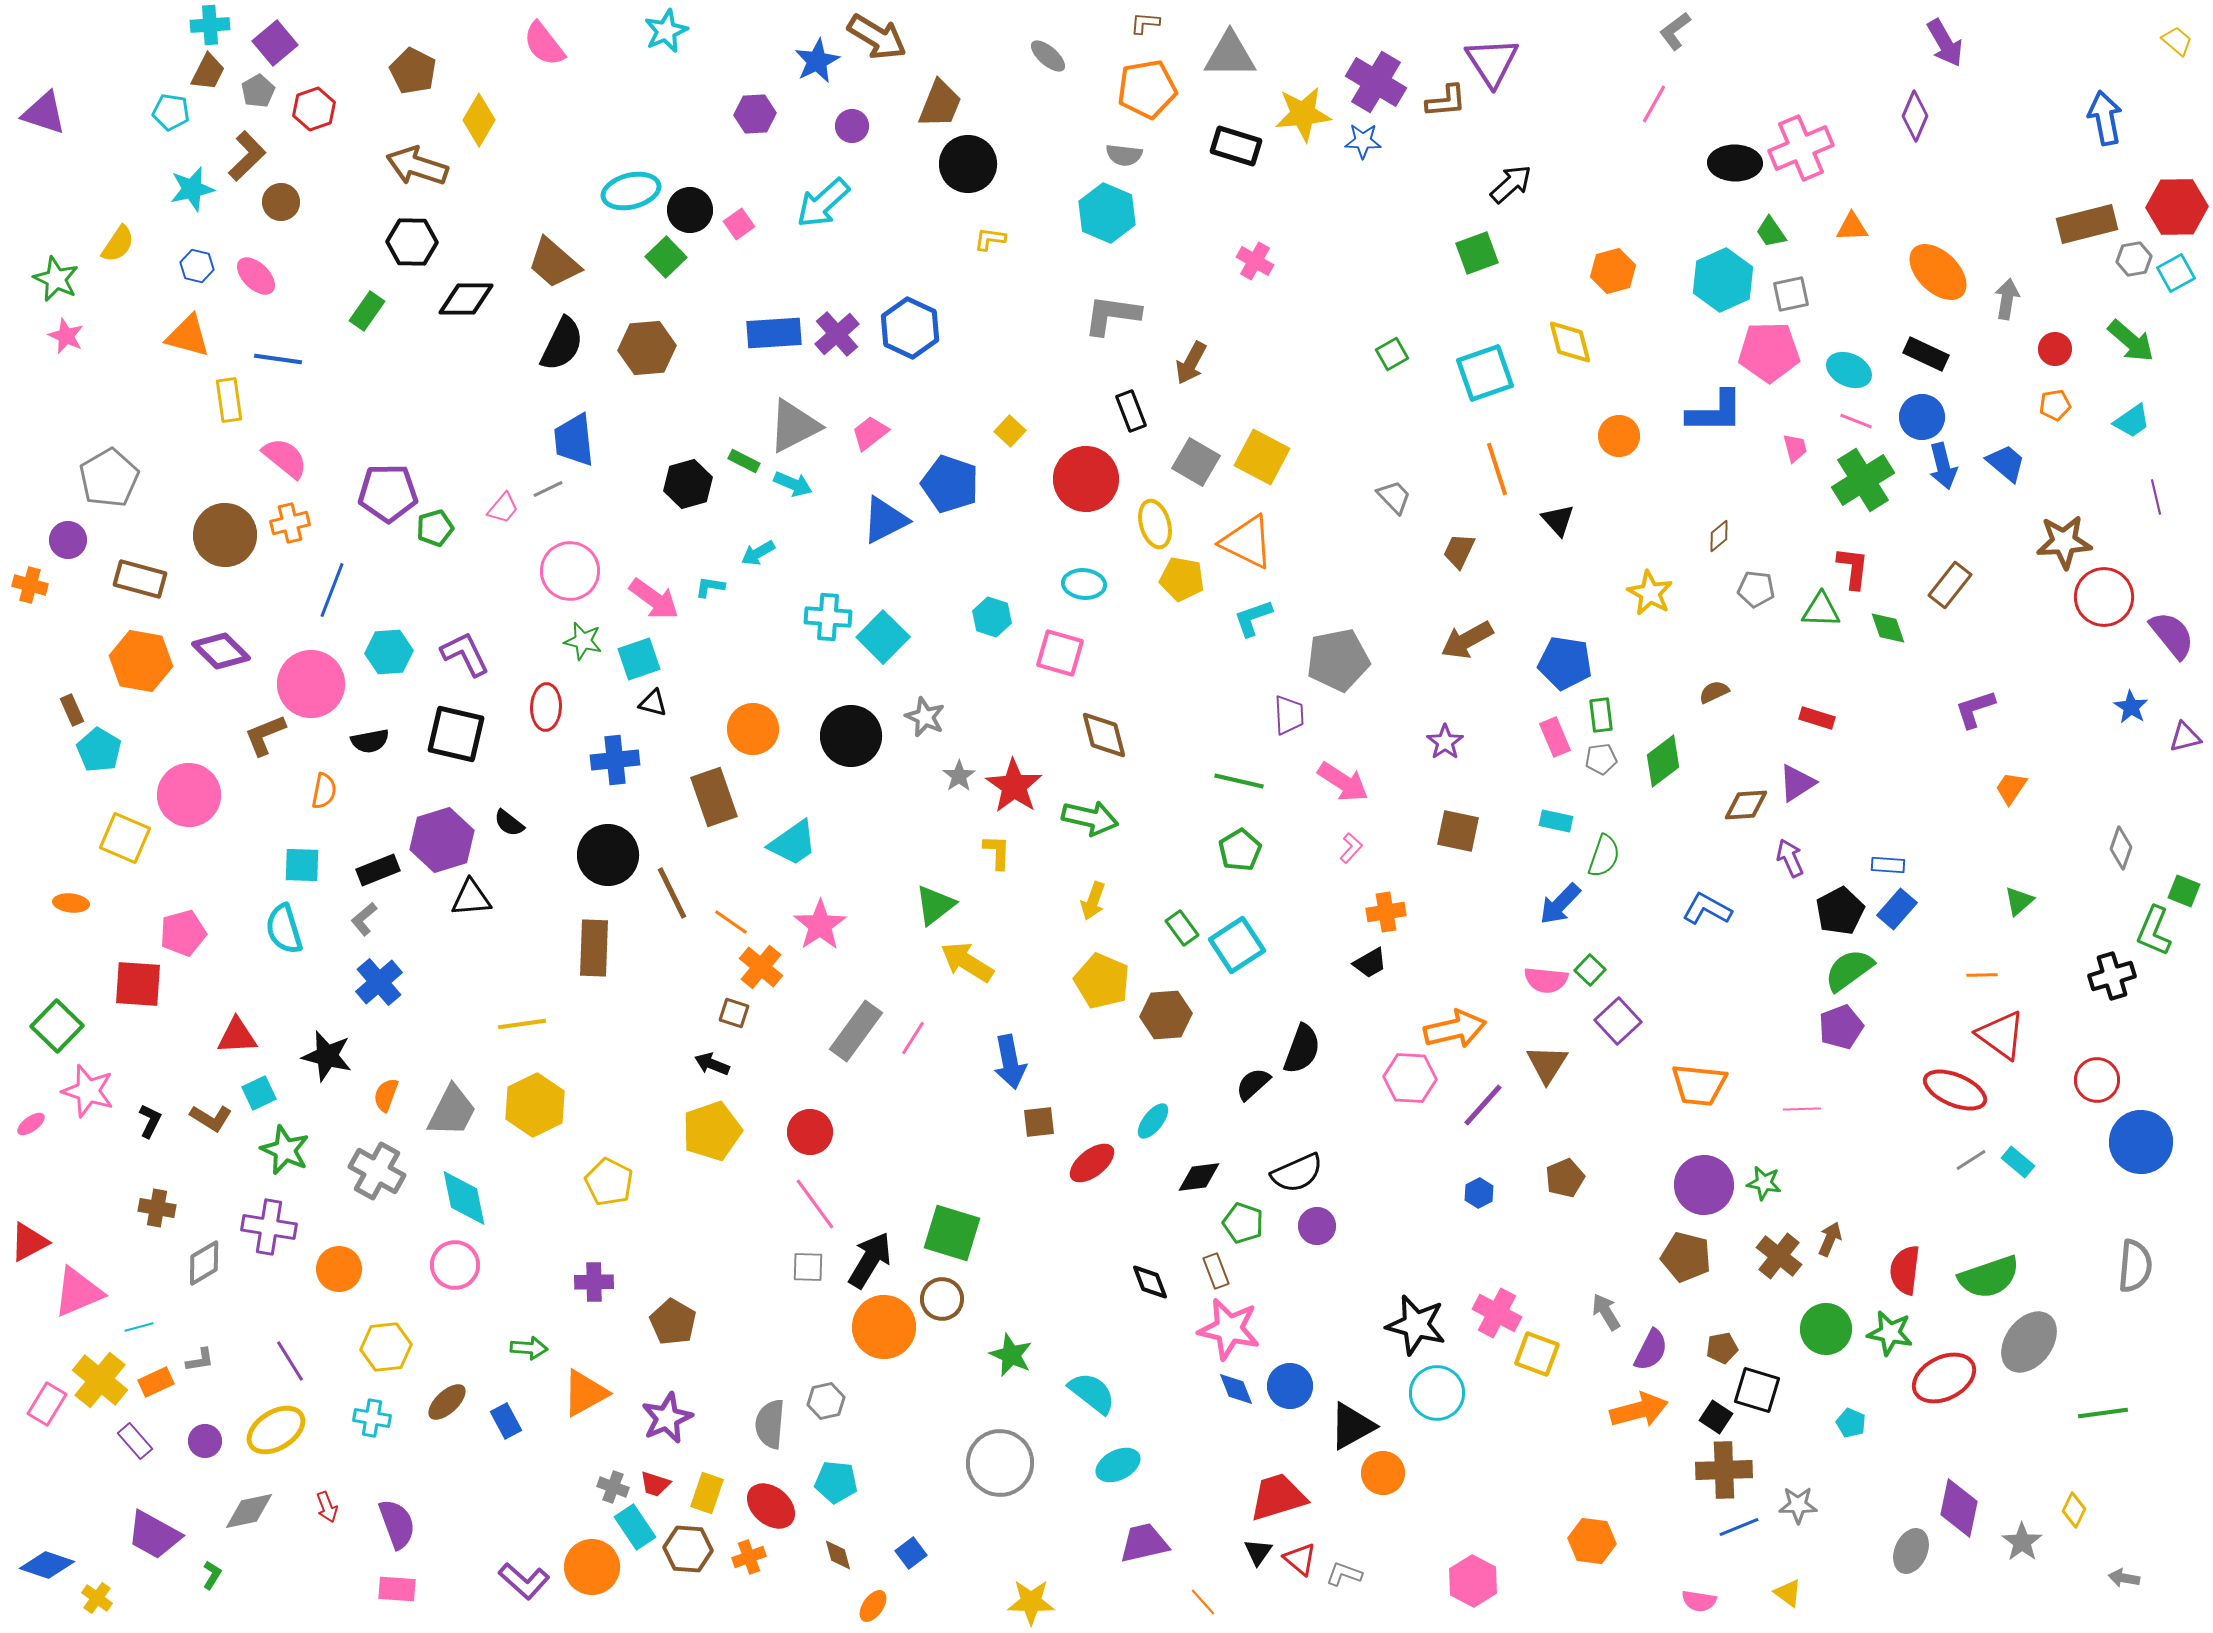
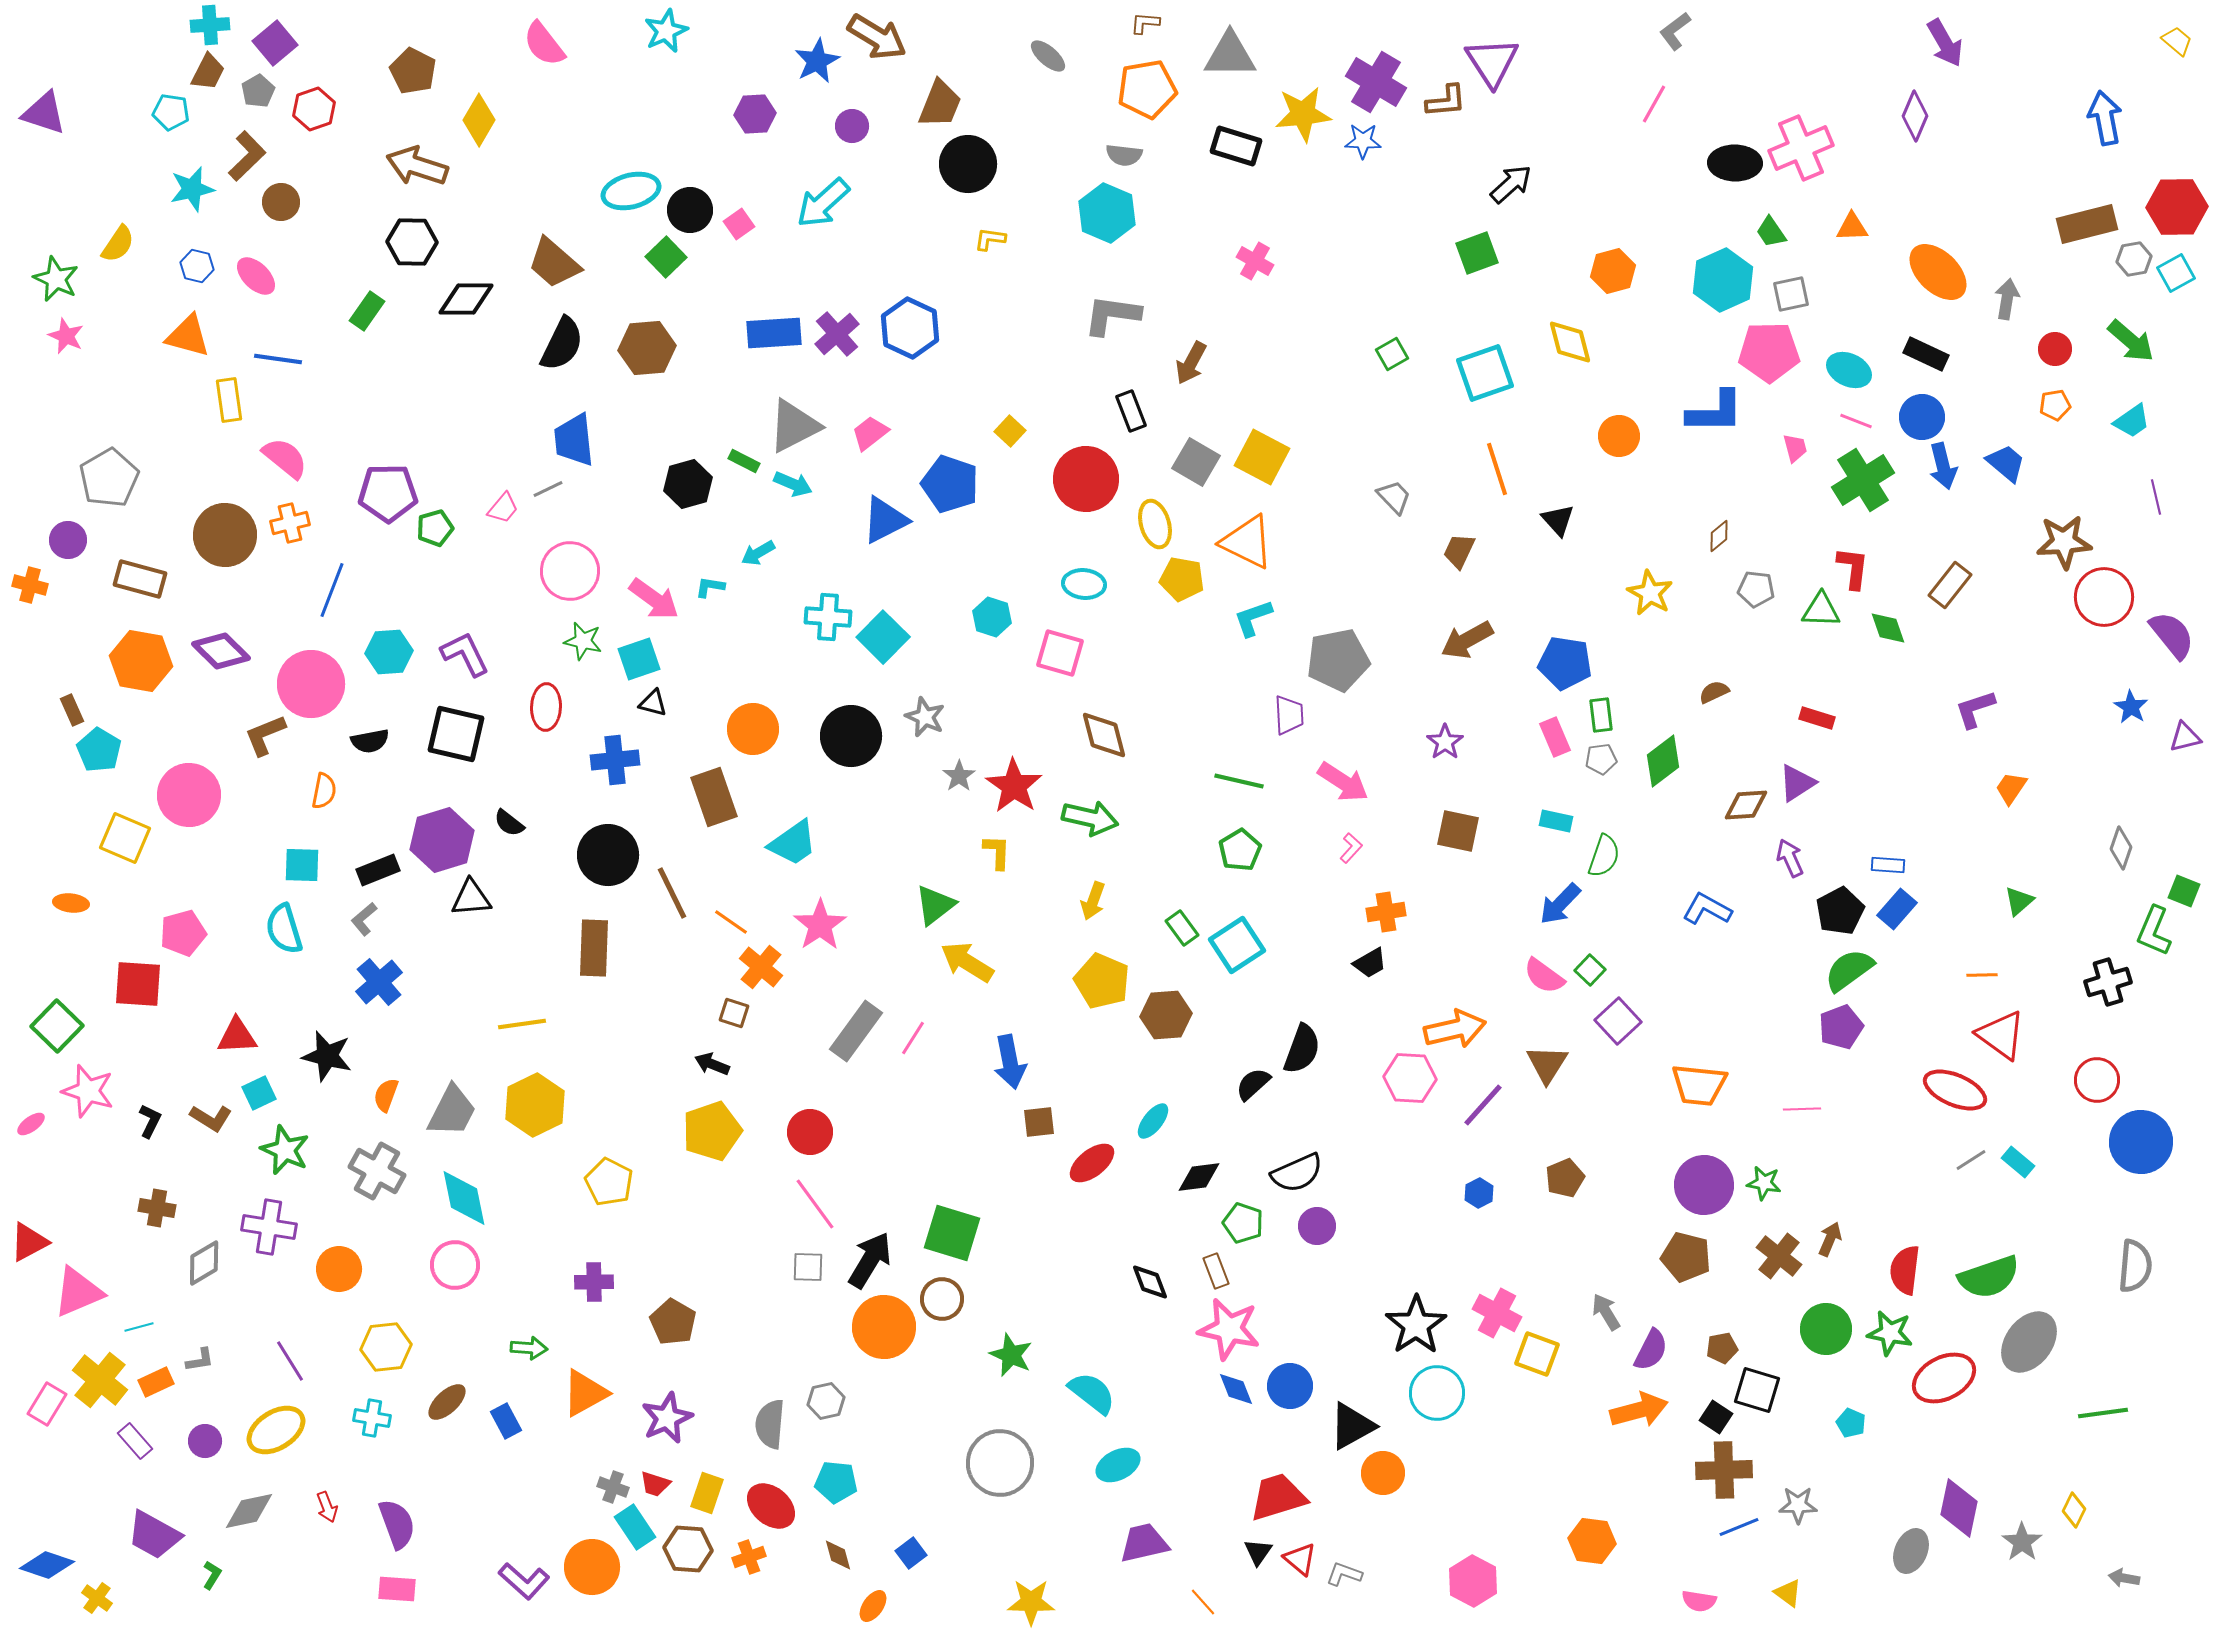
black cross at (2112, 976): moved 4 px left, 6 px down
pink semicircle at (1546, 980): moved 2 px left, 4 px up; rotated 30 degrees clockwise
black star at (1416, 1325): rotated 24 degrees clockwise
